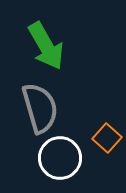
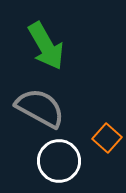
gray semicircle: rotated 45 degrees counterclockwise
white circle: moved 1 px left, 3 px down
